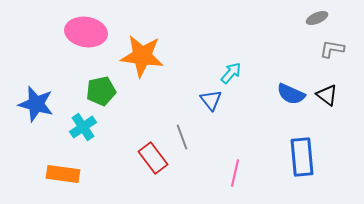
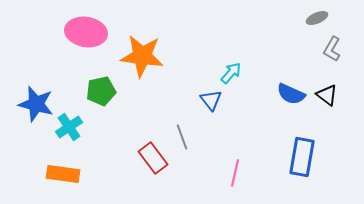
gray L-shape: rotated 70 degrees counterclockwise
cyan cross: moved 14 px left
blue rectangle: rotated 15 degrees clockwise
